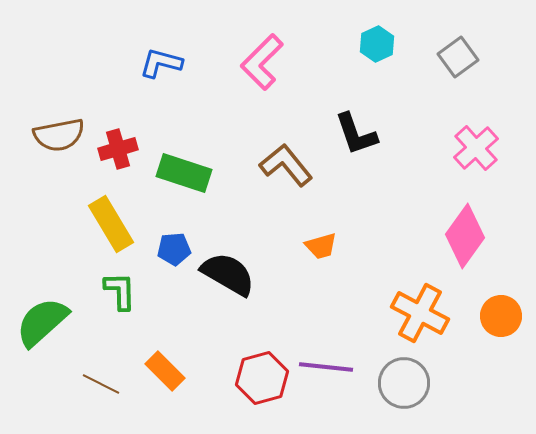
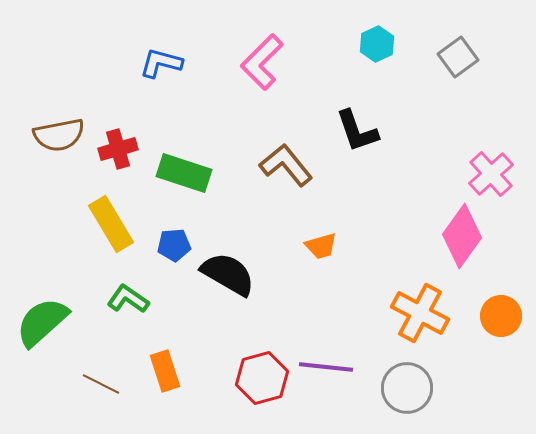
black L-shape: moved 1 px right, 3 px up
pink cross: moved 15 px right, 26 px down
pink diamond: moved 3 px left
blue pentagon: moved 4 px up
green L-shape: moved 8 px right, 8 px down; rotated 54 degrees counterclockwise
orange rectangle: rotated 27 degrees clockwise
gray circle: moved 3 px right, 5 px down
